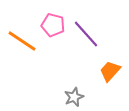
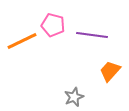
purple line: moved 6 px right, 1 px down; rotated 40 degrees counterclockwise
orange line: rotated 60 degrees counterclockwise
